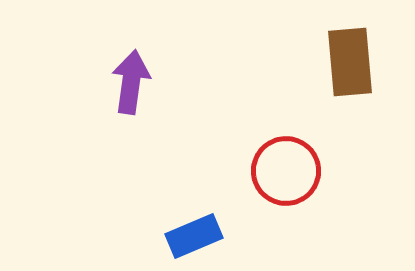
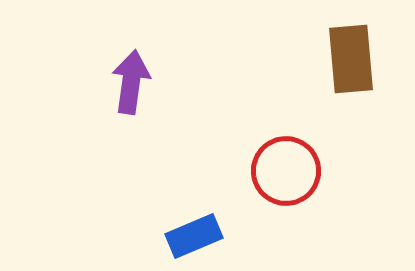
brown rectangle: moved 1 px right, 3 px up
